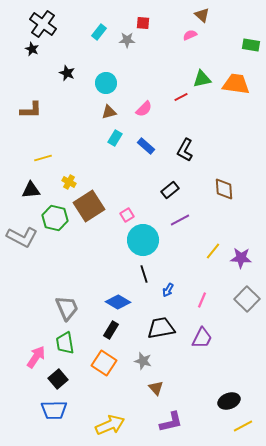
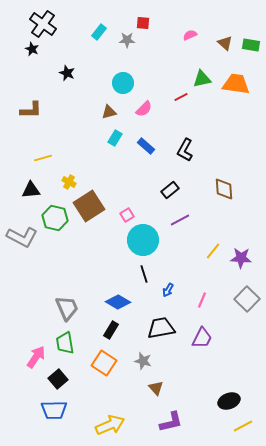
brown triangle at (202, 15): moved 23 px right, 28 px down
cyan circle at (106, 83): moved 17 px right
